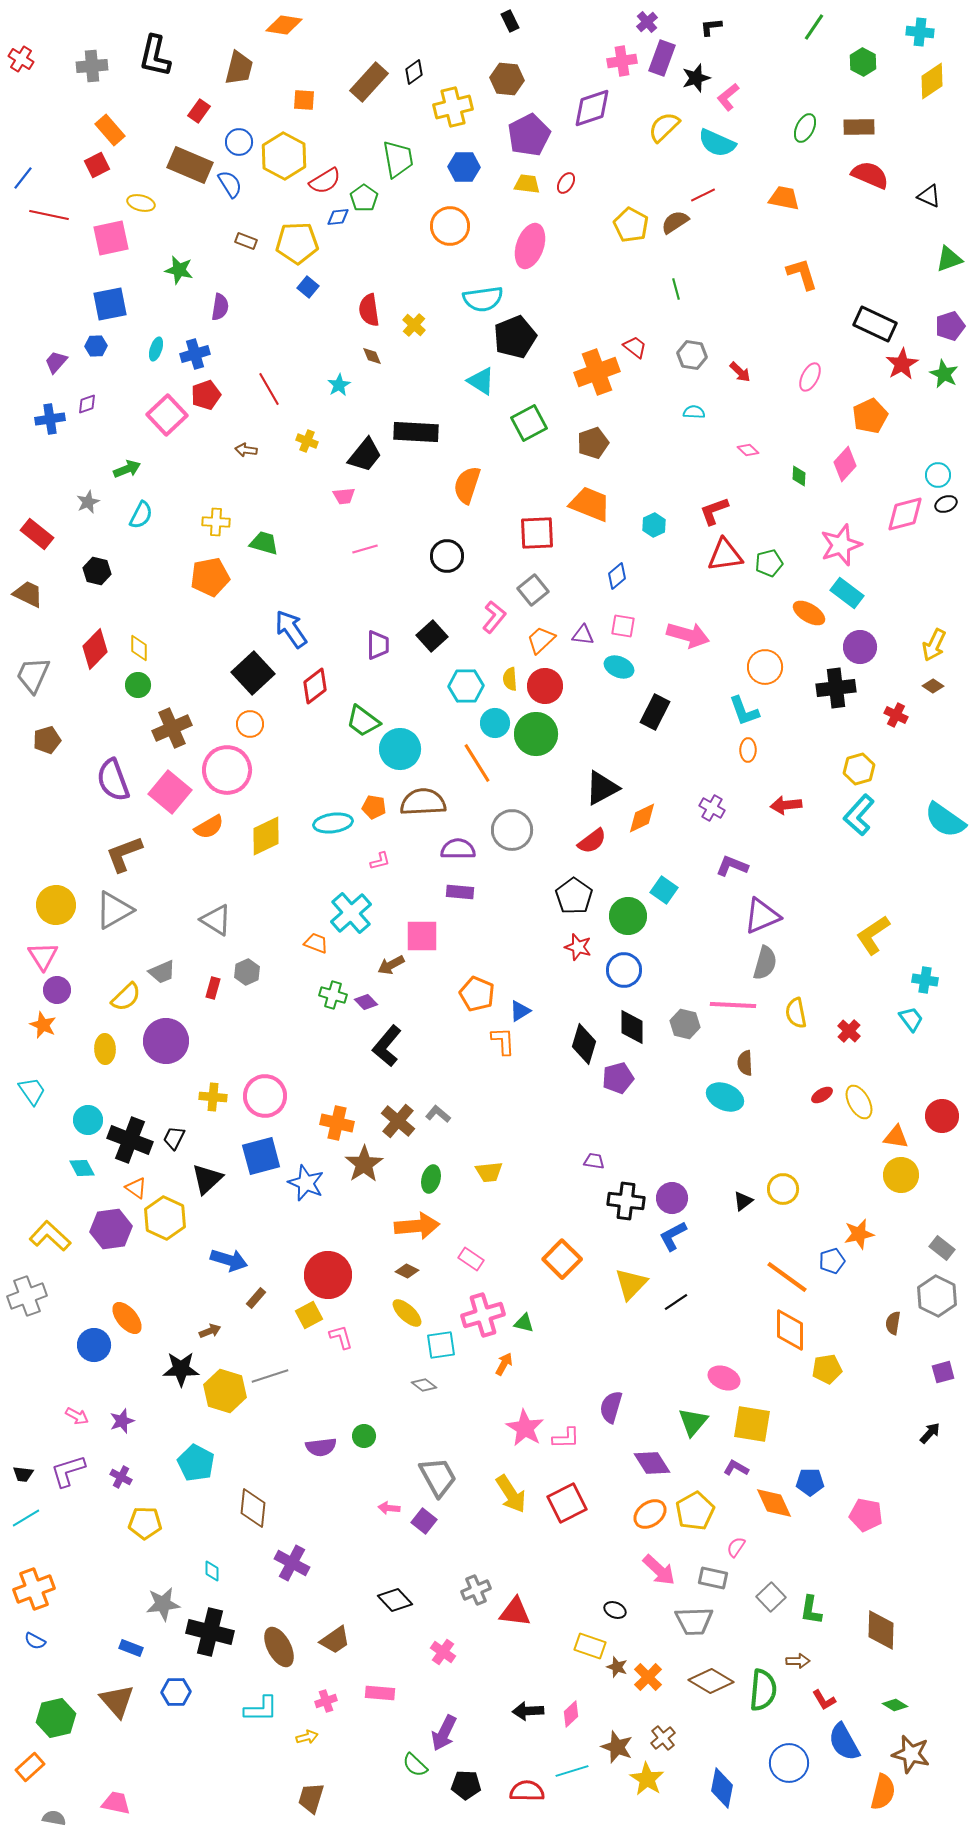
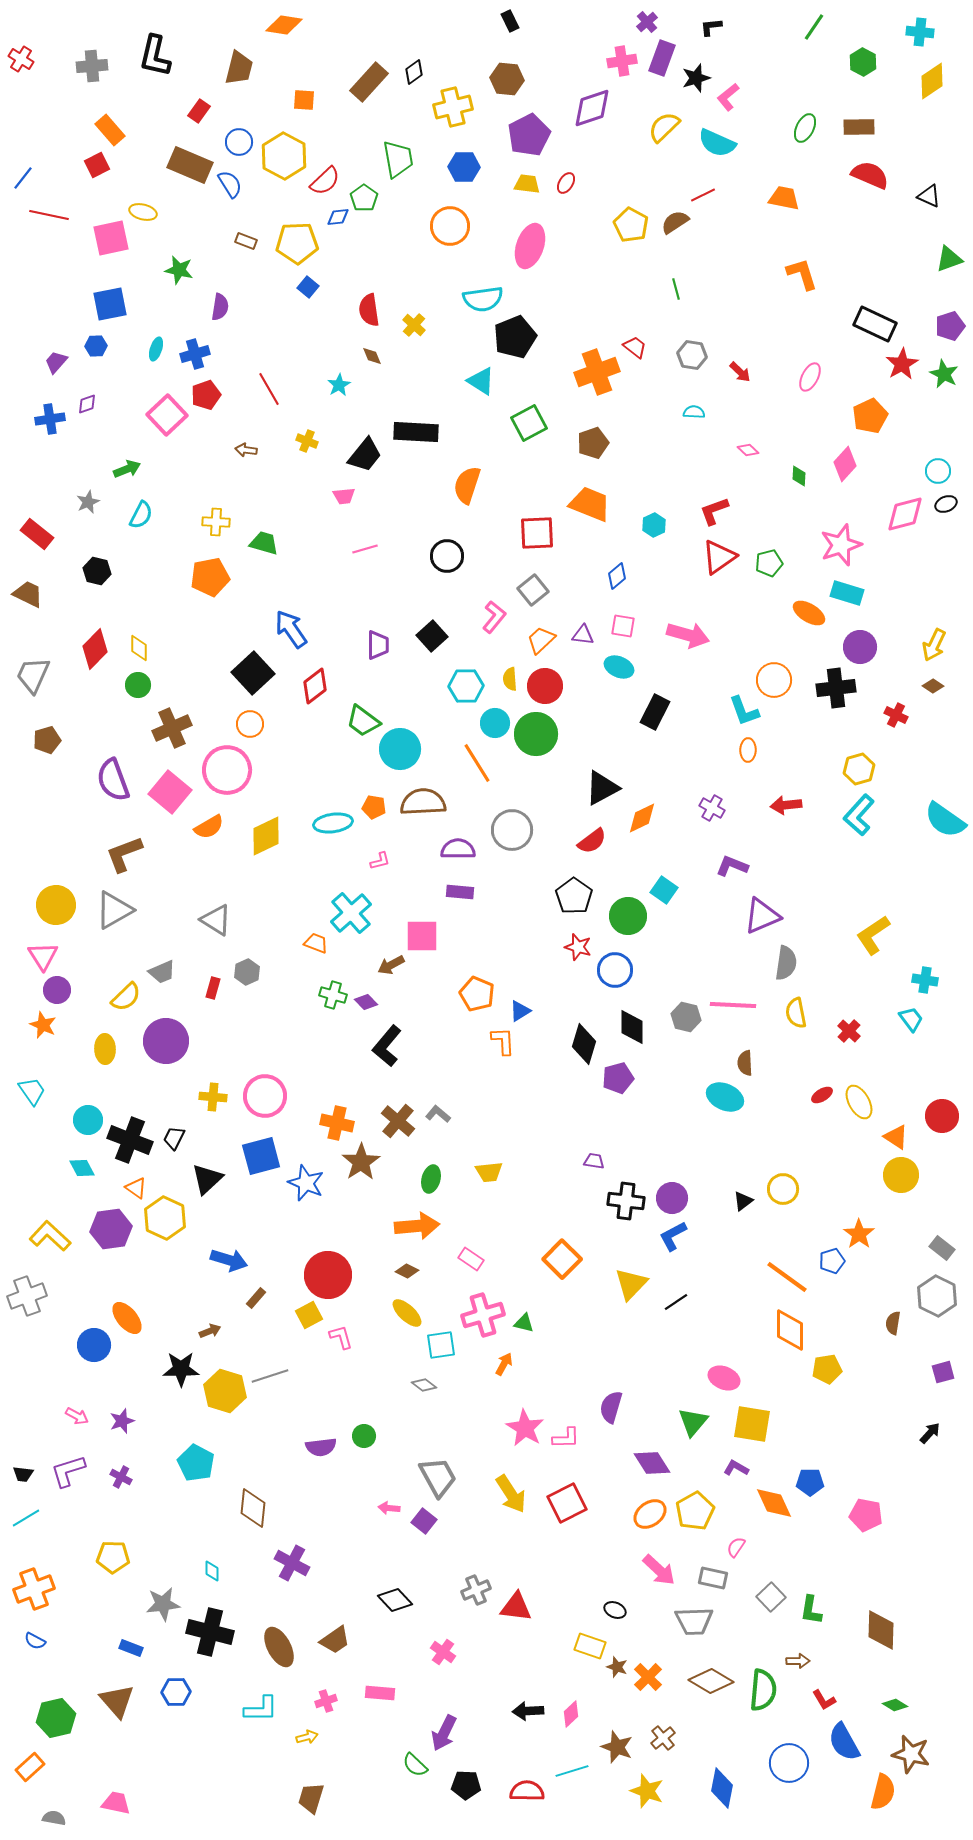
red semicircle at (325, 181): rotated 12 degrees counterclockwise
yellow ellipse at (141, 203): moved 2 px right, 9 px down
cyan circle at (938, 475): moved 4 px up
red triangle at (725, 555): moved 6 px left, 2 px down; rotated 27 degrees counterclockwise
cyan rectangle at (847, 593): rotated 20 degrees counterclockwise
orange circle at (765, 667): moved 9 px right, 13 px down
gray semicircle at (765, 963): moved 21 px right; rotated 8 degrees counterclockwise
blue circle at (624, 970): moved 9 px left
gray hexagon at (685, 1024): moved 1 px right, 7 px up
orange triangle at (896, 1137): rotated 24 degrees clockwise
brown star at (364, 1164): moved 3 px left, 2 px up
orange star at (859, 1234): rotated 24 degrees counterclockwise
yellow pentagon at (145, 1523): moved 32 px left, 34 px down
red triangle at (515, 1612): moved 1 px right, 5 px up
yellow star at (647, 1779): moved 12 px down; rotated 12 degrees counterclockwise
